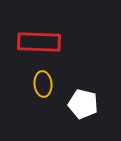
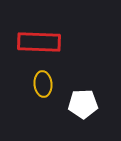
white pentagon: rotated 16 degrees counterclockwise
